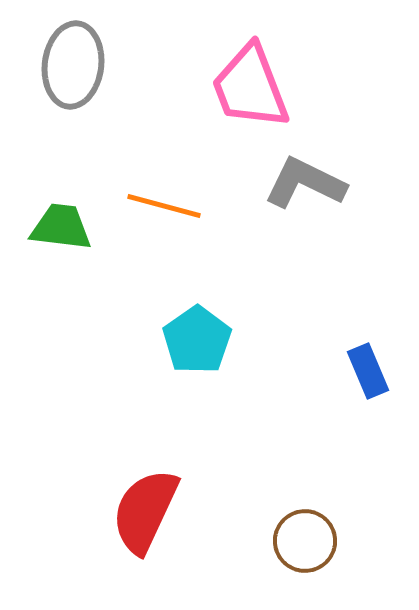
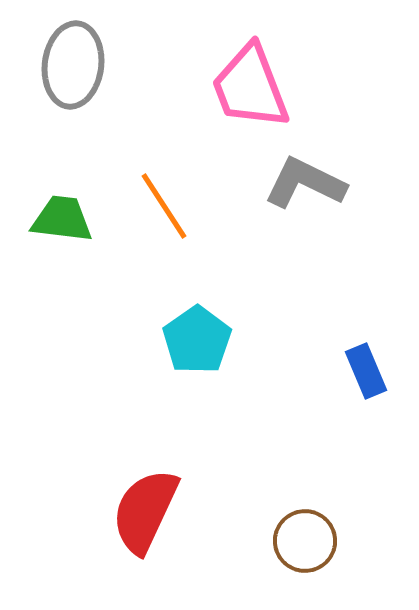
orange line: rotated 42 degrees clockwise
green trapezoid: moved 1 px right, 8 px up
blue rectangle: moved 2 px left
